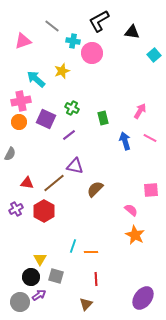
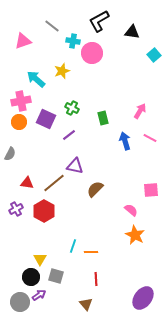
brown triangle: rotated 24 degrees counterclockwise
